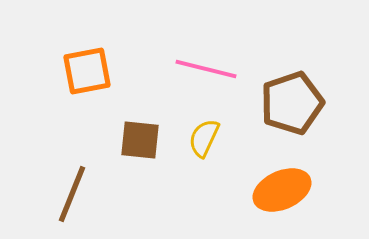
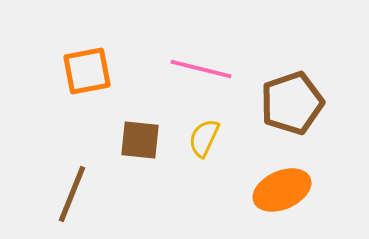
pink line: moved 5 px left
